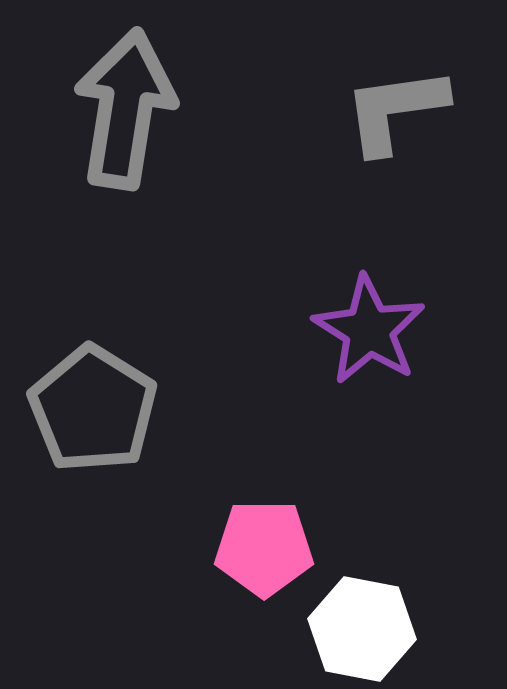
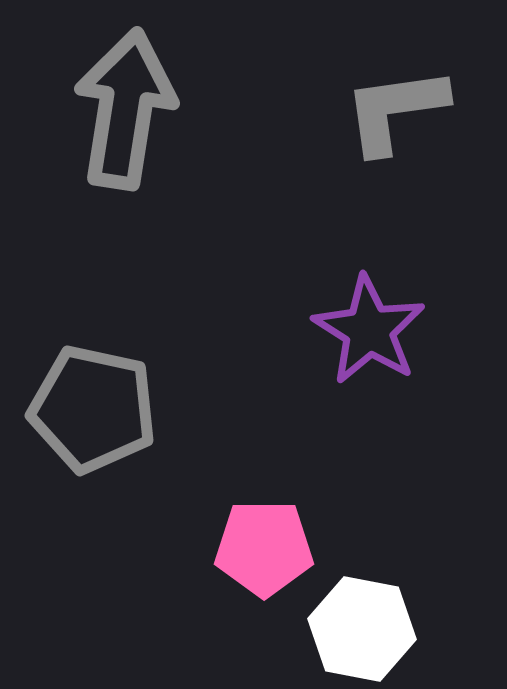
gray pentagon: rotated 20 degrees counterclockwise
